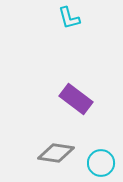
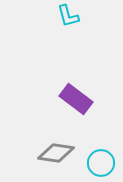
cyan L-shape: moved 1 px left, 2 px up
